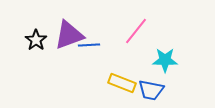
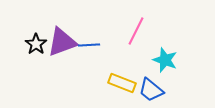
pink line: rotated 12 degrees counterclockwise
purple triangle: moved 7 px left, 7 px down
black star: moved 4 px down
cyan star: rotated 20 degrees clockwise
blue trapezoid: rotated 28 degrees clockwise
